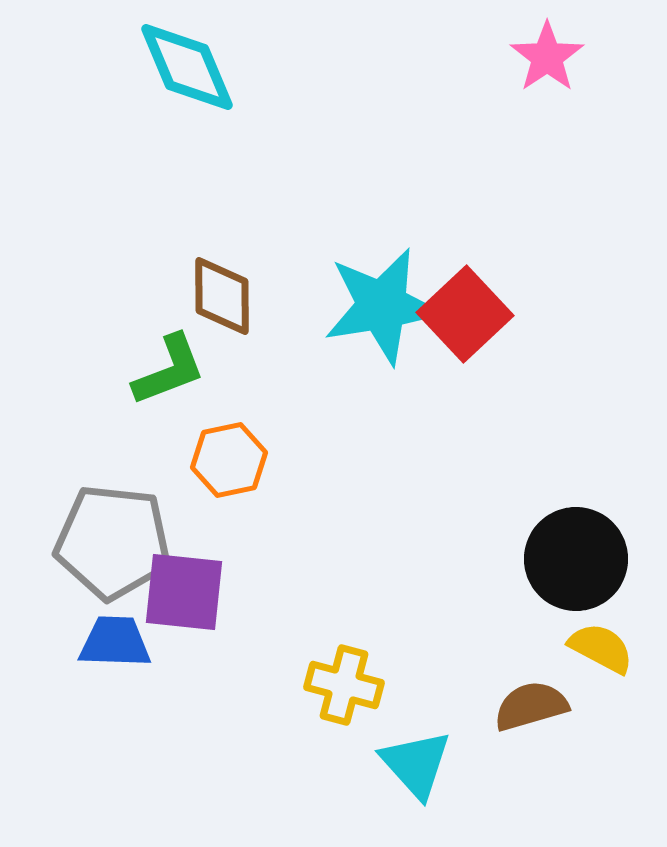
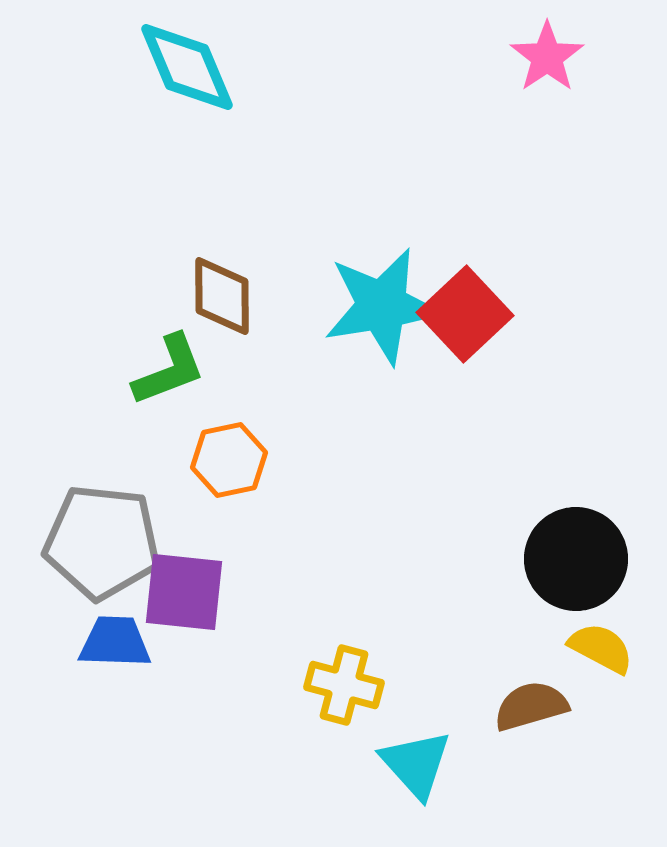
gray pentagon: moved 11 px left
